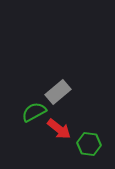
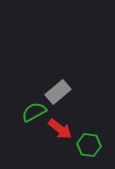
red arrow: moved 1 px right
green hexagon: moved 1 px down
